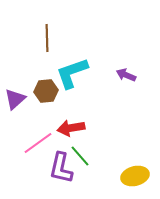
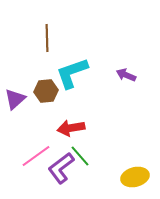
pink line: moved 2 px left, 13 px down
purple L-shape: rotated 40 degrees clockwise
yellow ellipse: moved 1 px down
